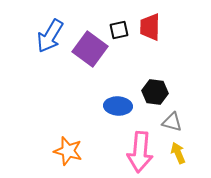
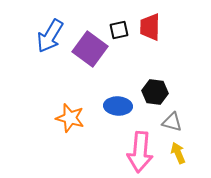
orange star: moved 2 px right, 33 px up
